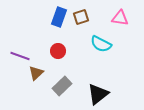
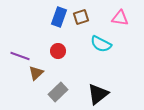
gray rectangle: moved 4 px left, 6 px down
